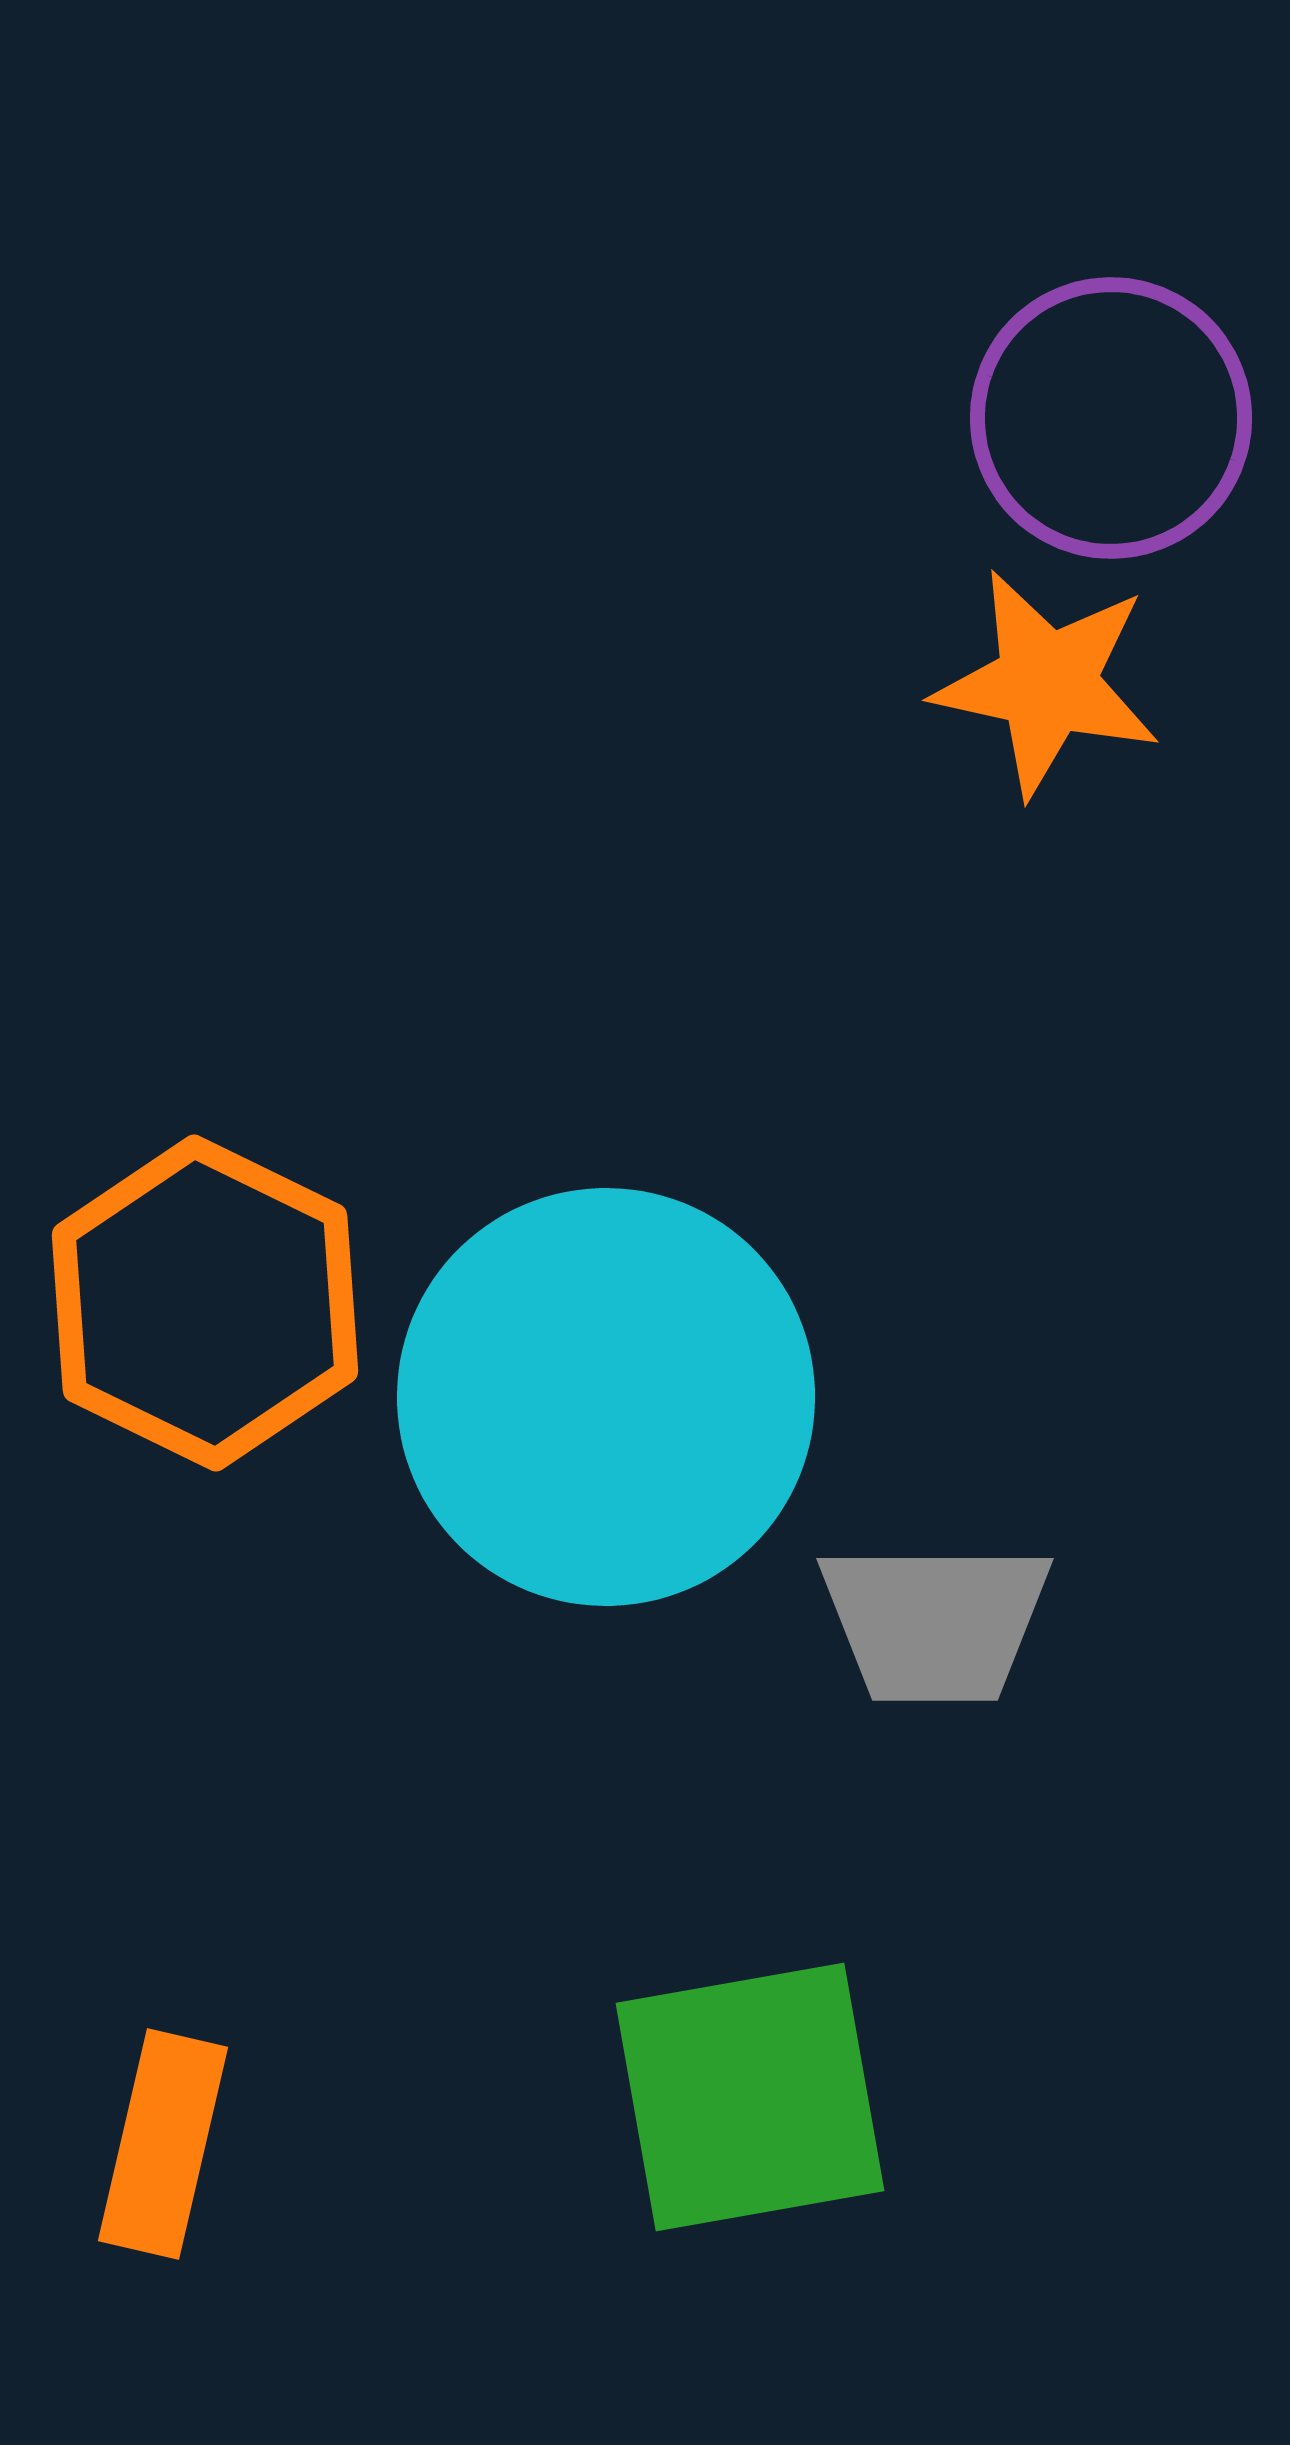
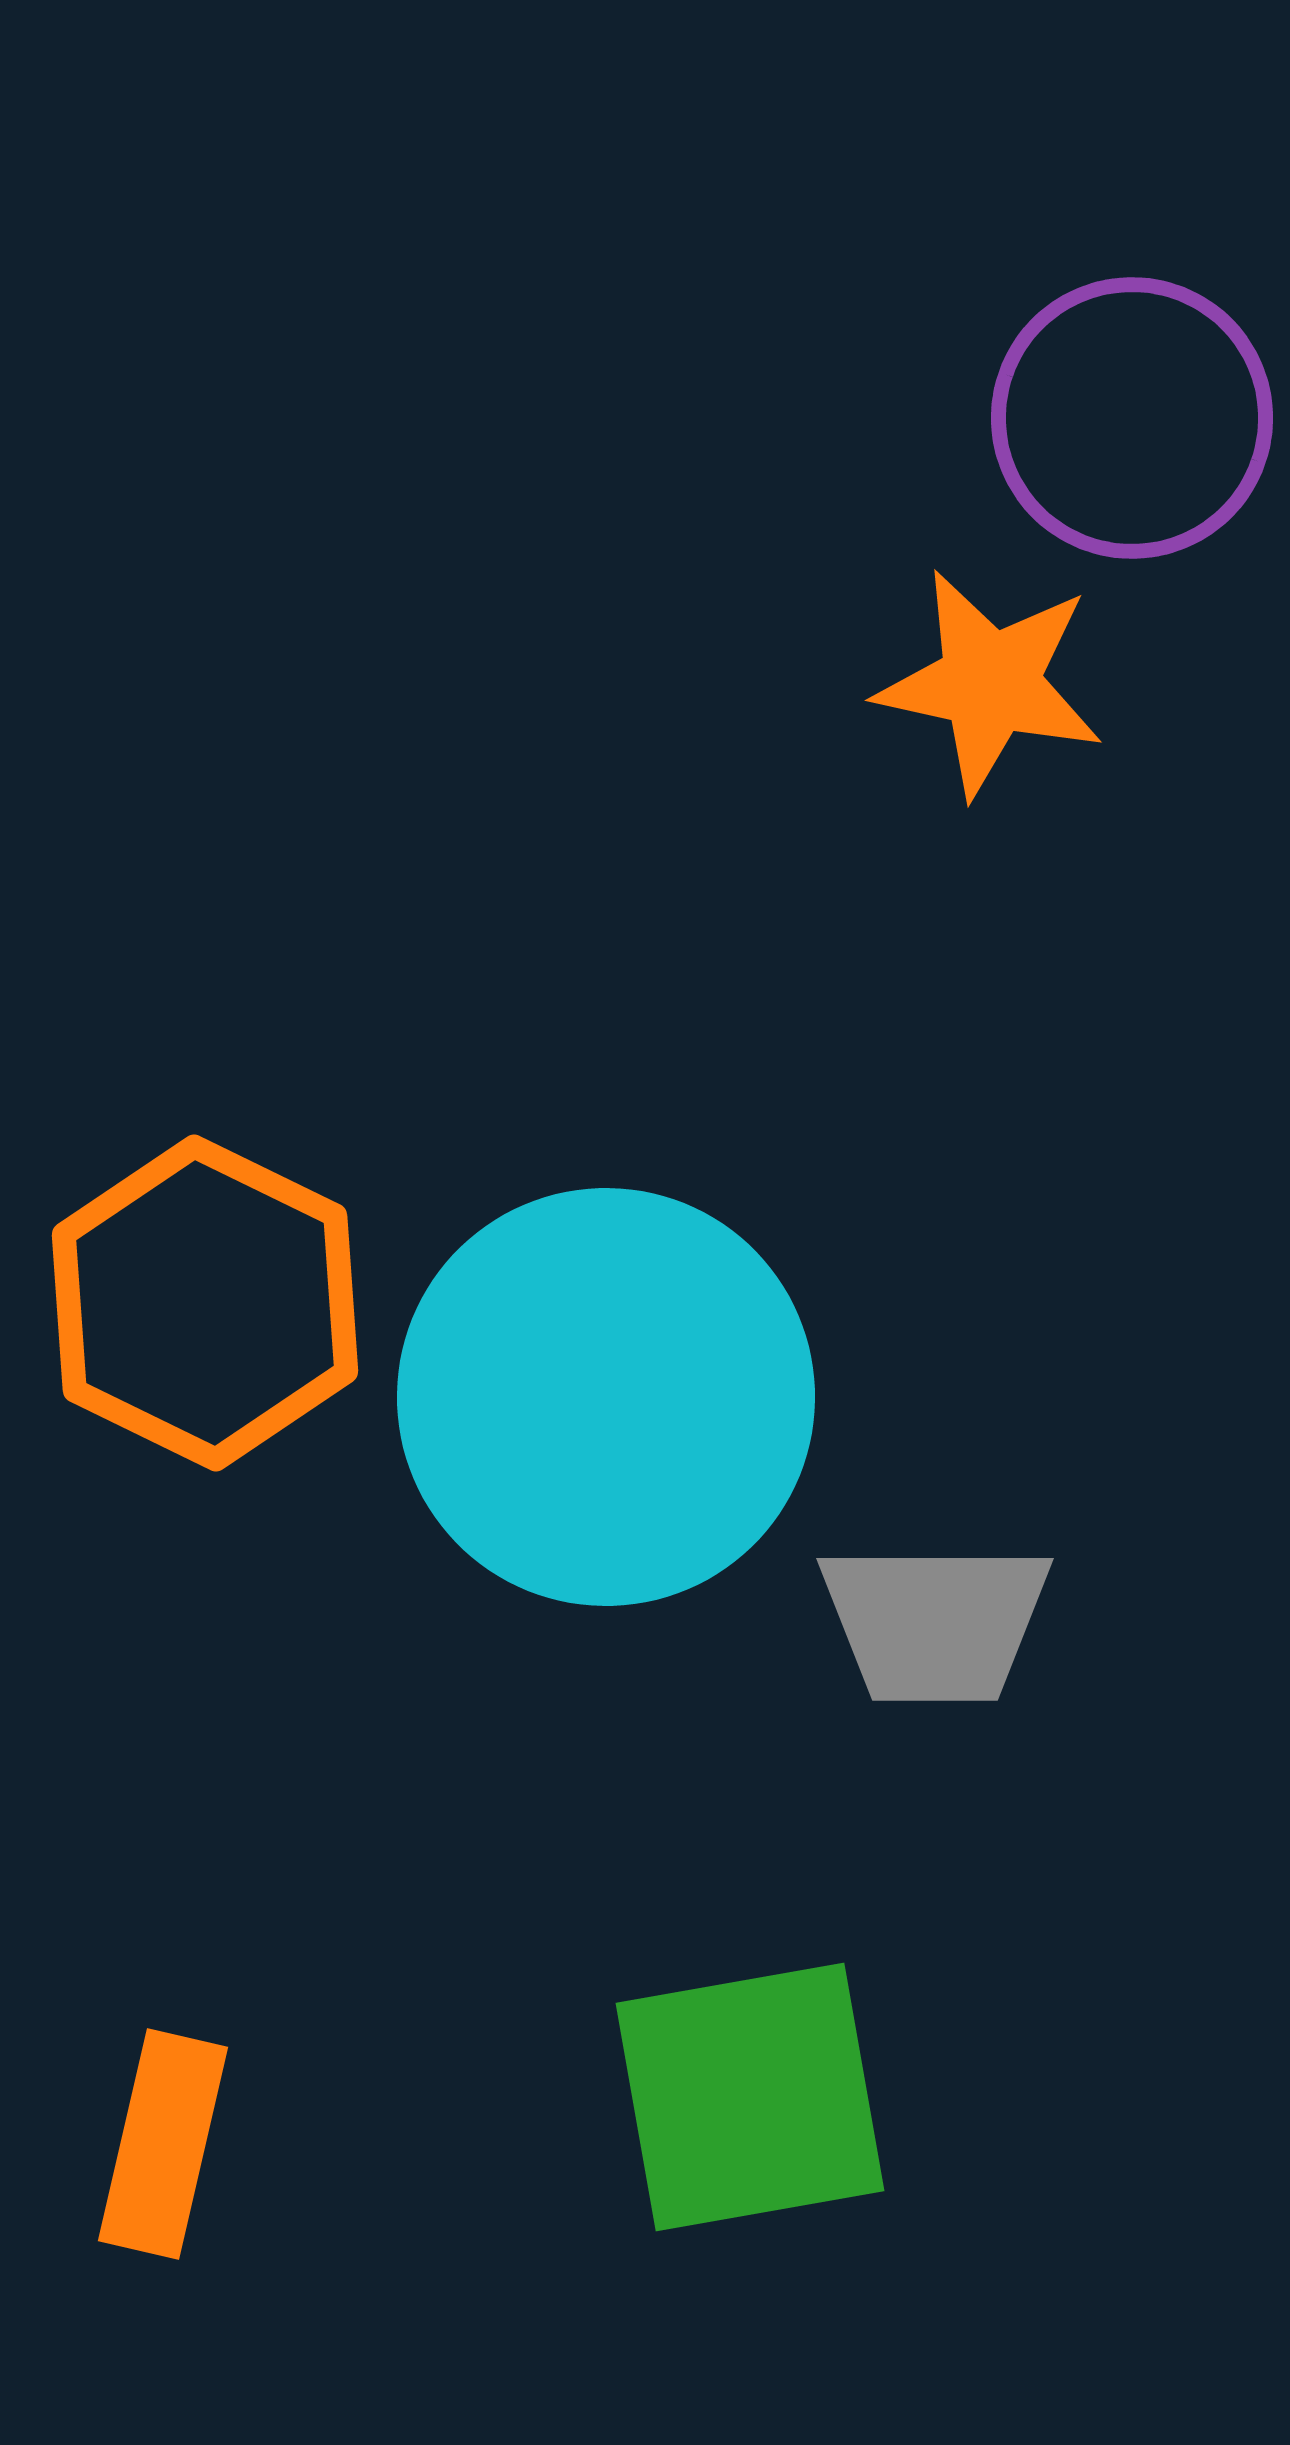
purple circle: moved 21 px right
orange star: moved 57 px left
